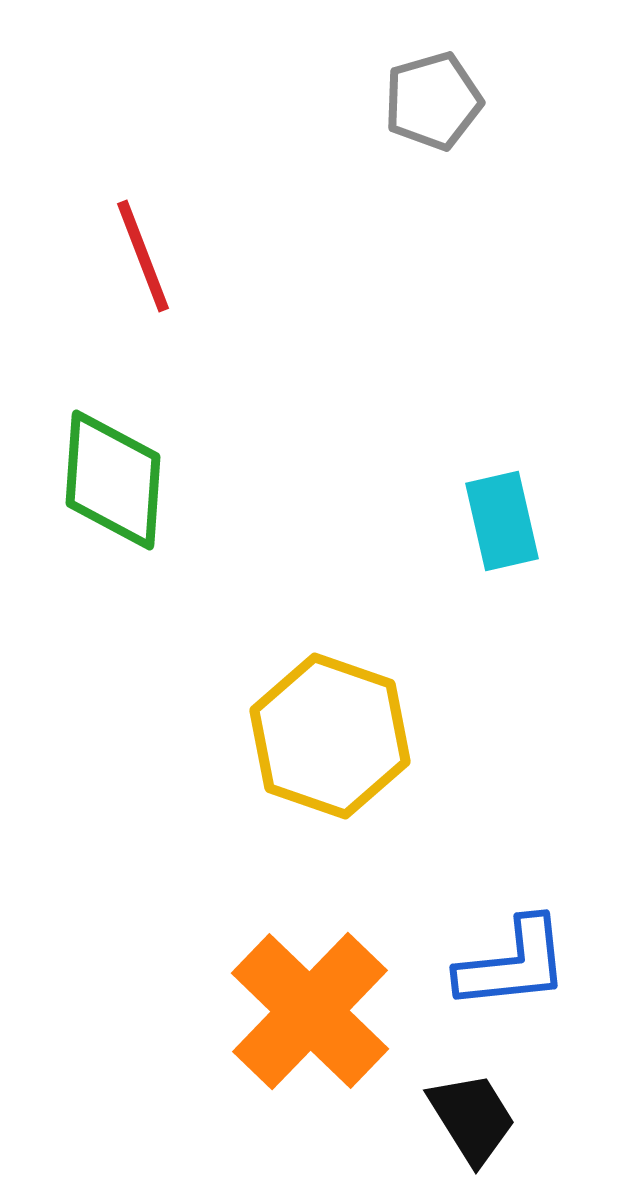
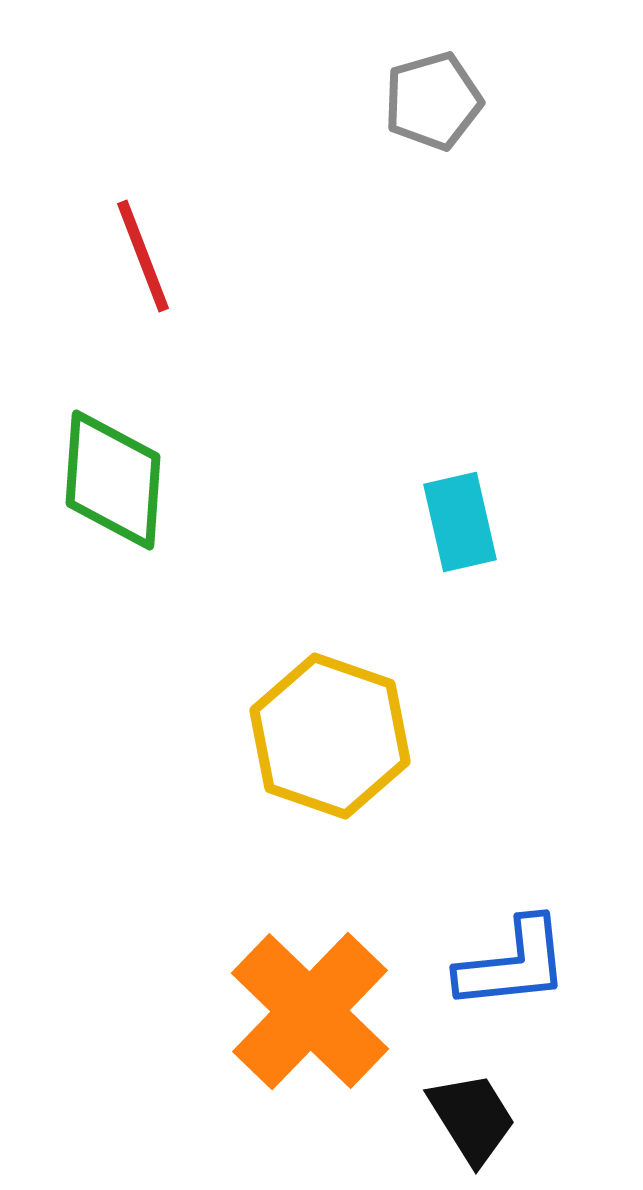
cyan rectangle: moved 42 px left, 1 px down
